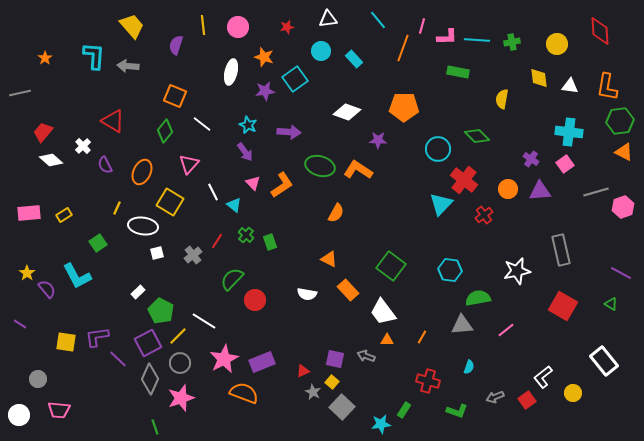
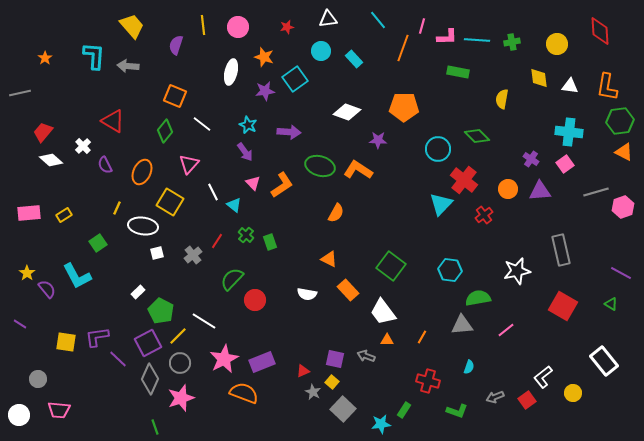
gray square at (342, 407): moved 1 px right, 2 px down
